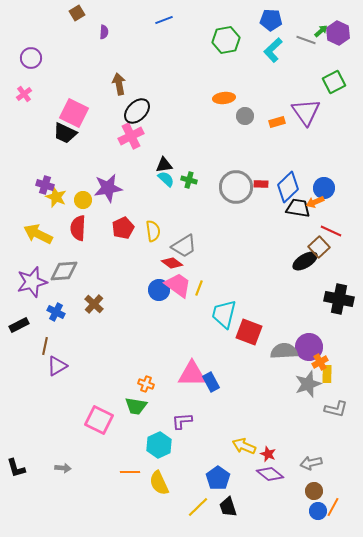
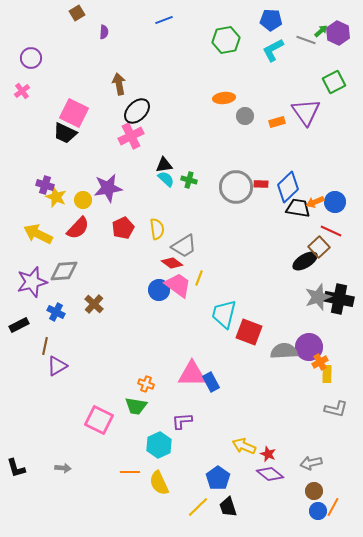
cyan L-shape at (273, 50): rotated 15 degrees clockwise
pink cross at (24, 94): moved 2 px left, 3 px up
blue circle at (324, 188): moved 11 px right, 14 px down
red semicircle at (78, 228): rotated 140 degrees counterclockwise
yellow semicircle at (153, 231): moved 4 px right, 2 px up
yellow line at (199, 288): moved 10 px up
gray star at (308, 384): moved 10 px right, 87 px up
